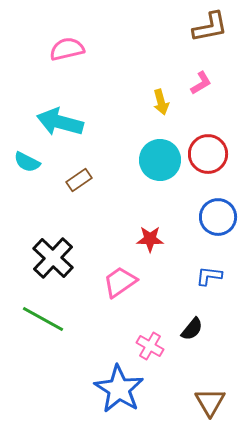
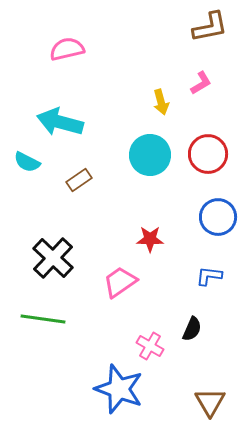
cyan circle: moved 10 px left, 5 px up
green line: rotated 21 degrees counterclockwise
black semicircle: rotated 15 degrees counterclockwise
blue star: rotated 12 degrees counterclockwise
